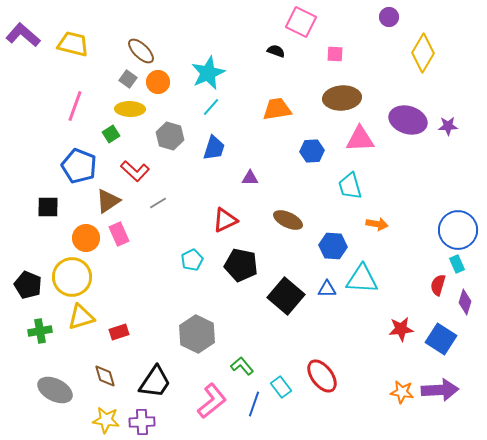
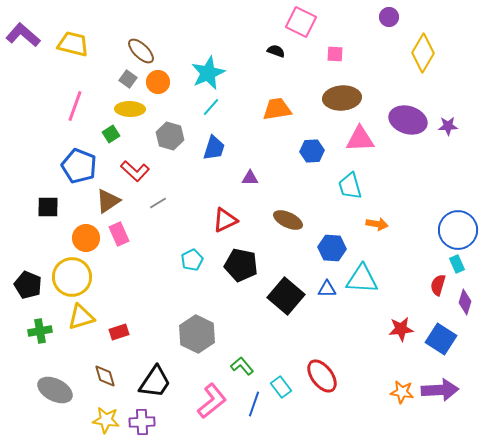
blue hexagon at (333, 246): moved 1 px left, 2 px down
